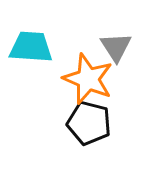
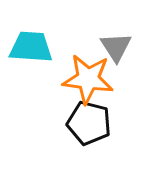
orange star: rotated 15 degrees counterclockwise
